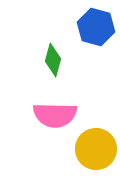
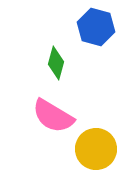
green diamond: moved 3 px right, 3 px down
pink semicircle: moved 2 px left, 1 px down; rotated 30 degrees clockwise
